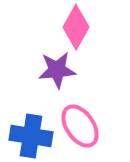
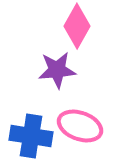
pink diamond: moved 1 px right, 1 px up
pink ellipse: rotated 36 degrees counterclockwise
